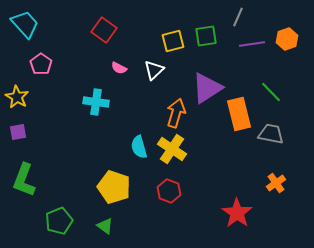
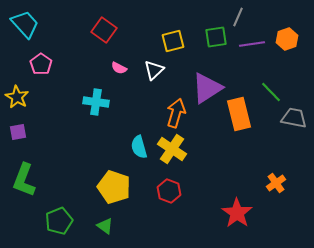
green square: moved 10 px right, 1 px down
gray trapezoid: moved 23 px right, 16 px up
